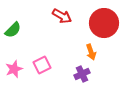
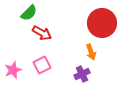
red arrow: moved 20 px left, 17 px down
red circle: moved 2 px left
green semicircle: moved 16 px right, 17 px up
pink star: moved 1 px left, 1 px down
